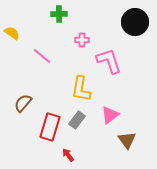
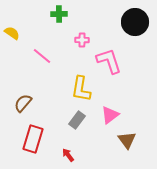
red rectangle: moved 17 px left, 12 px down
